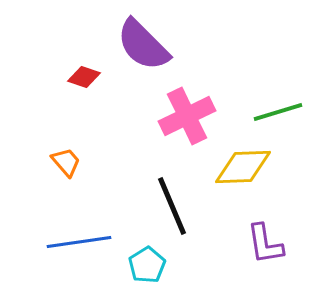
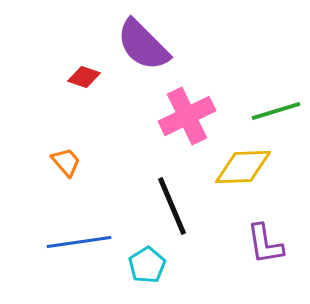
green line: moved 2 px left, 1 px up
